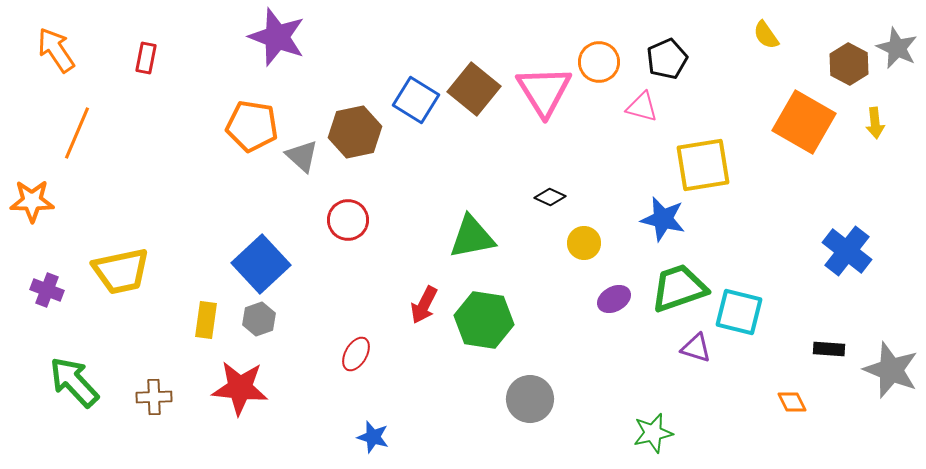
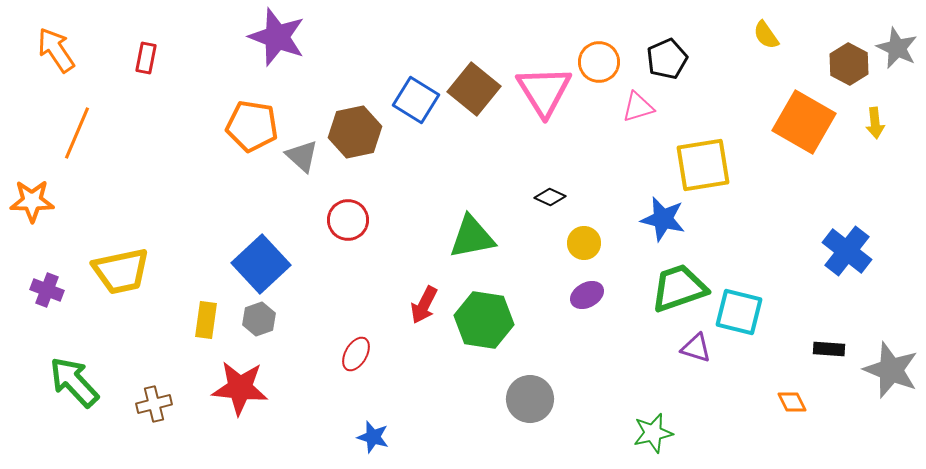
pink triangle at (642, 107): moved 4 px left; rotated 32 degrees counterclockwise
purple ellipse at (614, 299): moved 27 px left, 4 px up
brown cross at (154, 397): moved 7 px down; rotated 12 degrees counterclockwise
